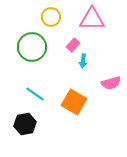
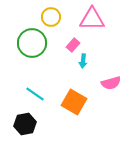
green circle: moved 4 px up
